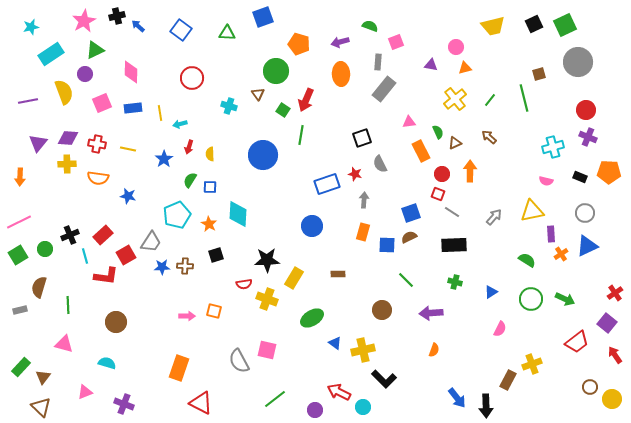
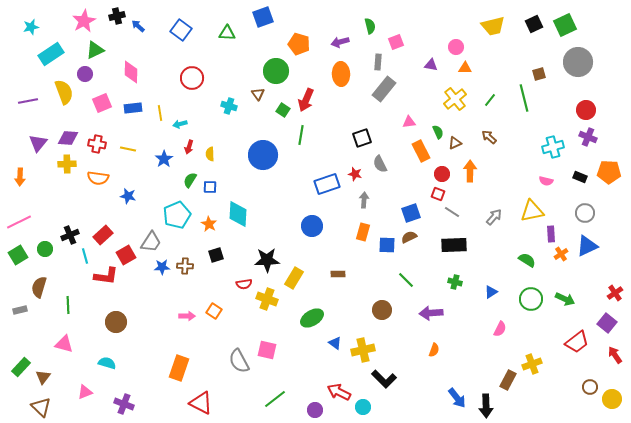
green semicircle at (370, 26): rotated 56 degrees clockwise
orange triangle at (465, 68): rotated 16 degrees clockwise
orange square at (214, 311): rotated 21 degrees clockwise
